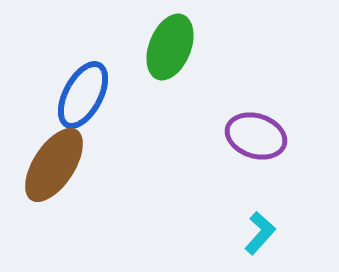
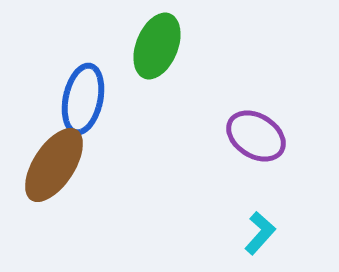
green ellipse: moved 13 px left, 1 px up
blue ellipse: moved 4 px down; rotated 16 degrees counterclockwise
purple ellipse: rotated 14 degrees clockwise
